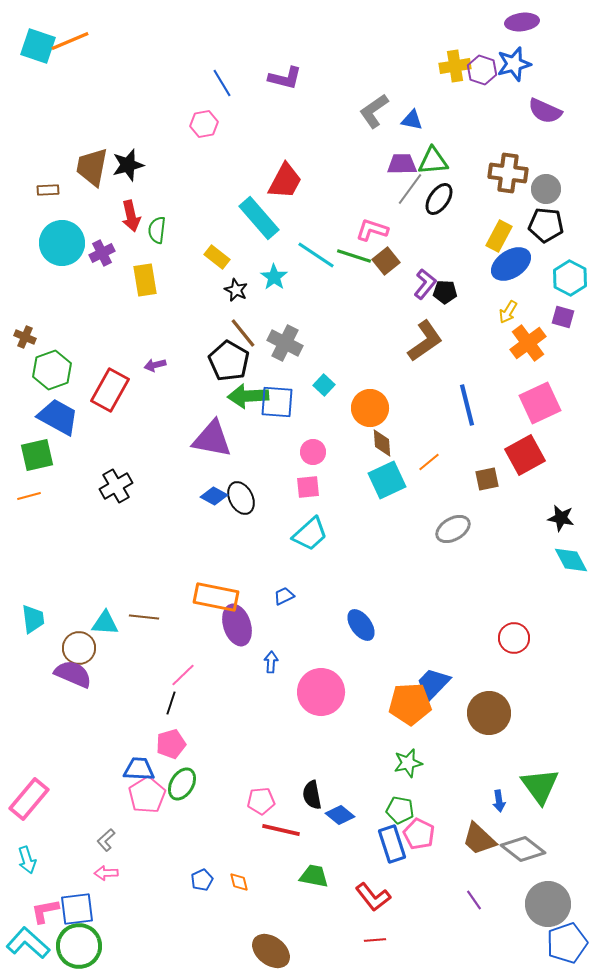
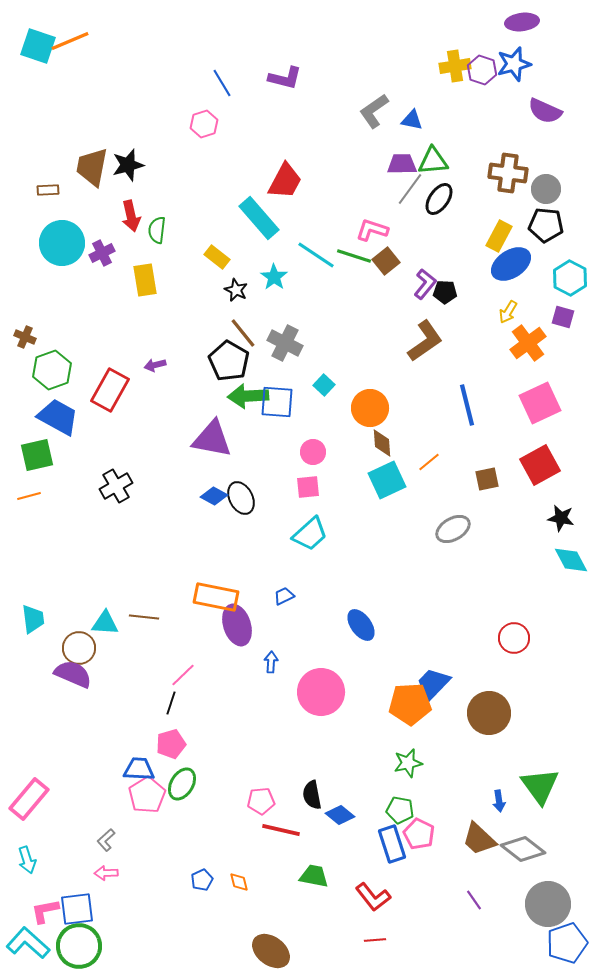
pink hexagon at (204, 124): rotated 8 degrees counterclockwise
red square at (525, 455): moved 15 px right, 10 px down
